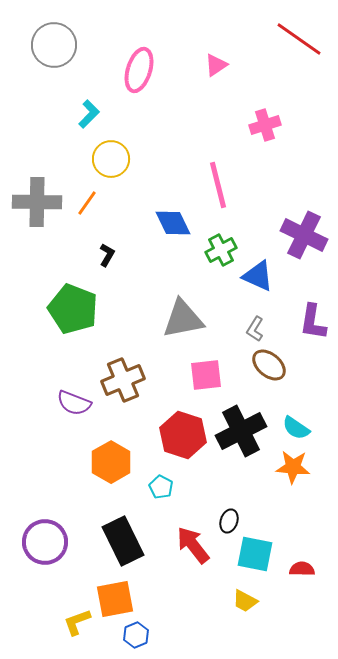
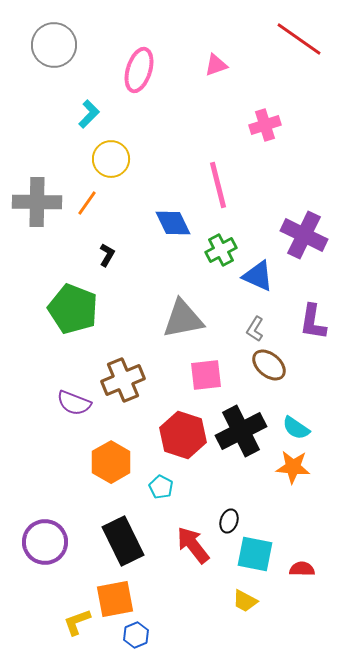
pink triangle: rotated 15 degrees clockwise
